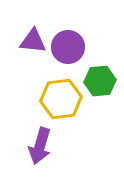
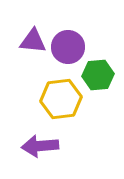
green hexagon: moved 2 px left, 6 px up
purple arrow: rotated 69 degrees clockwise
